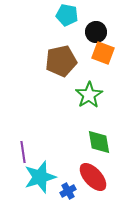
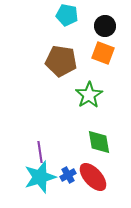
black circle: moved 9 px right, 6 px up
brown pentagon: rotated 20 degrees clockwise
purple line: moved 17 px right
blue cross: moved 16 px up
